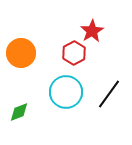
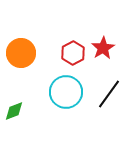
red star: moved 11 px right, 17 px down
red hexagon: moved 1 px left
green diamond: moved 5 px left, 1 px up
